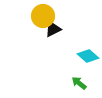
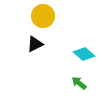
black triangle: moved 18 px left, 15 px down
cyan diamond: moved 4 px left, 2 px up
